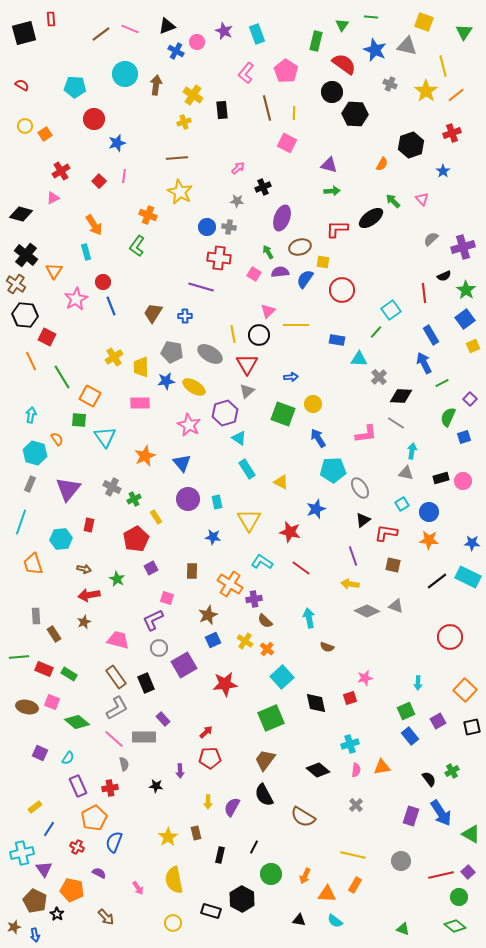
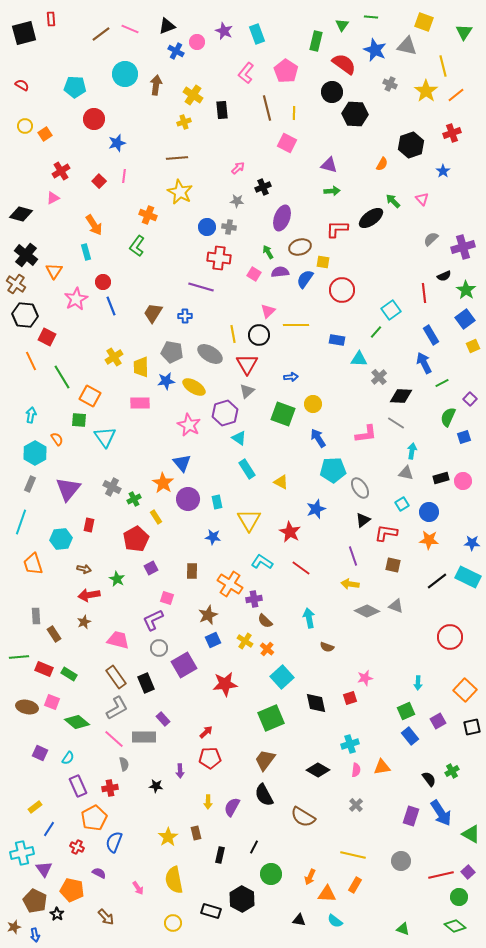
cyan hexagon at (35, 453): rotated 15 degrees clockwise
orange star at (145, 456): moved 18 px right, 27 px down; rotated 15 degrees counterclockwise
red star at (290, 532): rotated 15 degrees clockwise
black diamond at (318, 770): rotated 10 degrees counterclockwise
orange arrow at (305, 876): moved 5 px right, 1 px down
